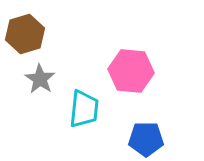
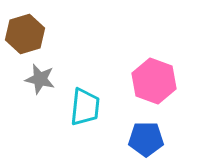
pink hexagon: moved 23 px right, 10 px down; rotated 15 degrees clockwise
gray star: rotated 20 degrees counterclockwise
cyan trapezoid: moved 1 px right, 2 px up
